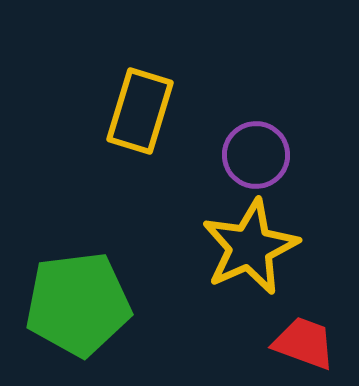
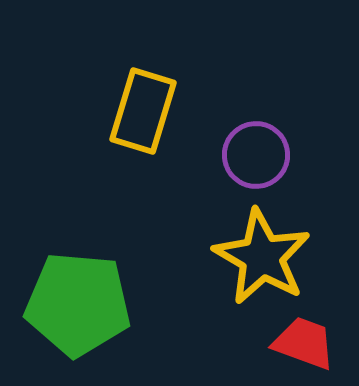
yellow rectangle: moved 3 px right
yellow star: moved 12 px right, 10 px down; rotated 18 degrees counterclockwise
green pentagon: rotated 12 degrees clockwise
